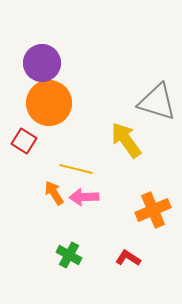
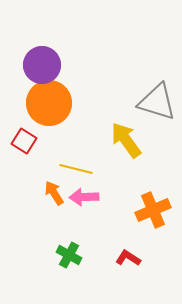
purple circle: moved 2 px down
